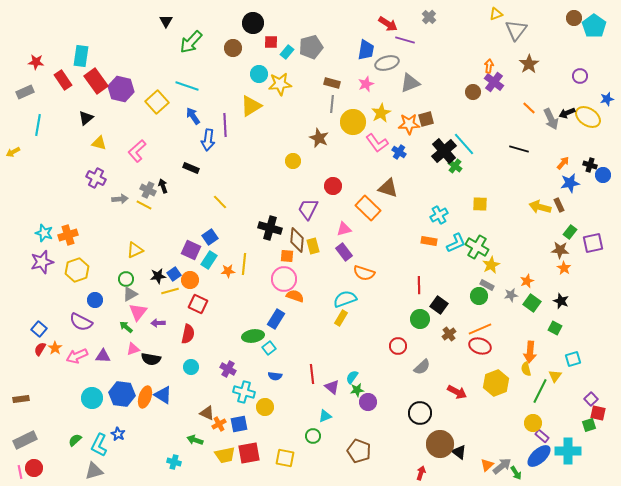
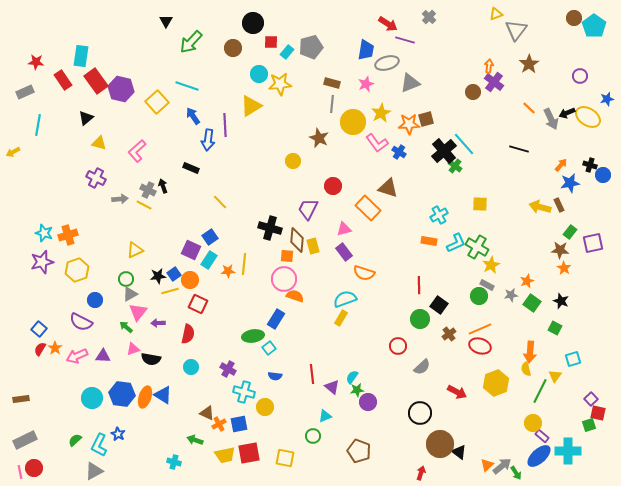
orange arrow at (563, 163): moved 2 px left, 2 px down
gray triangle at (94, 471): rotated 12 degrees counterclockwise
